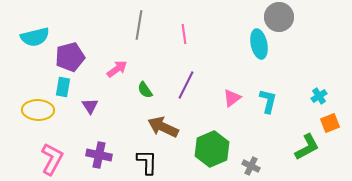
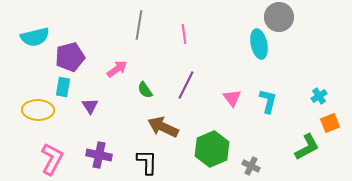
pink triangle: rotated 30 degrees counterclockwise
